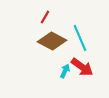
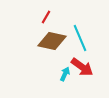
red line: moved 1 px right
brown diamond: rotated 16 degrees counterclockwise
cyan arrow: moved 3 px down
